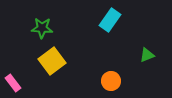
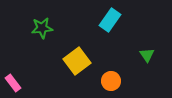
green star: rotated 10 degrees counterclockwise
green triangle: rotated 42 degrees counterclockwise
yellow square: moved 25 px right
